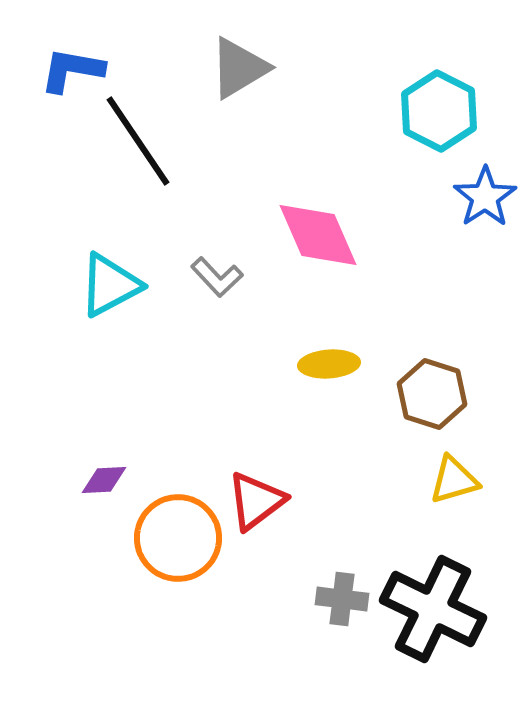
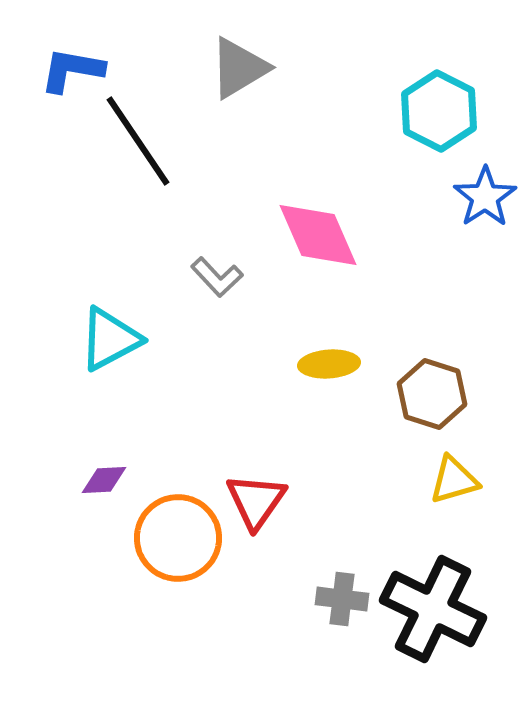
cyan triangle: moved 54 px down
red triangle: rotated 18 degrees counterclockwise
